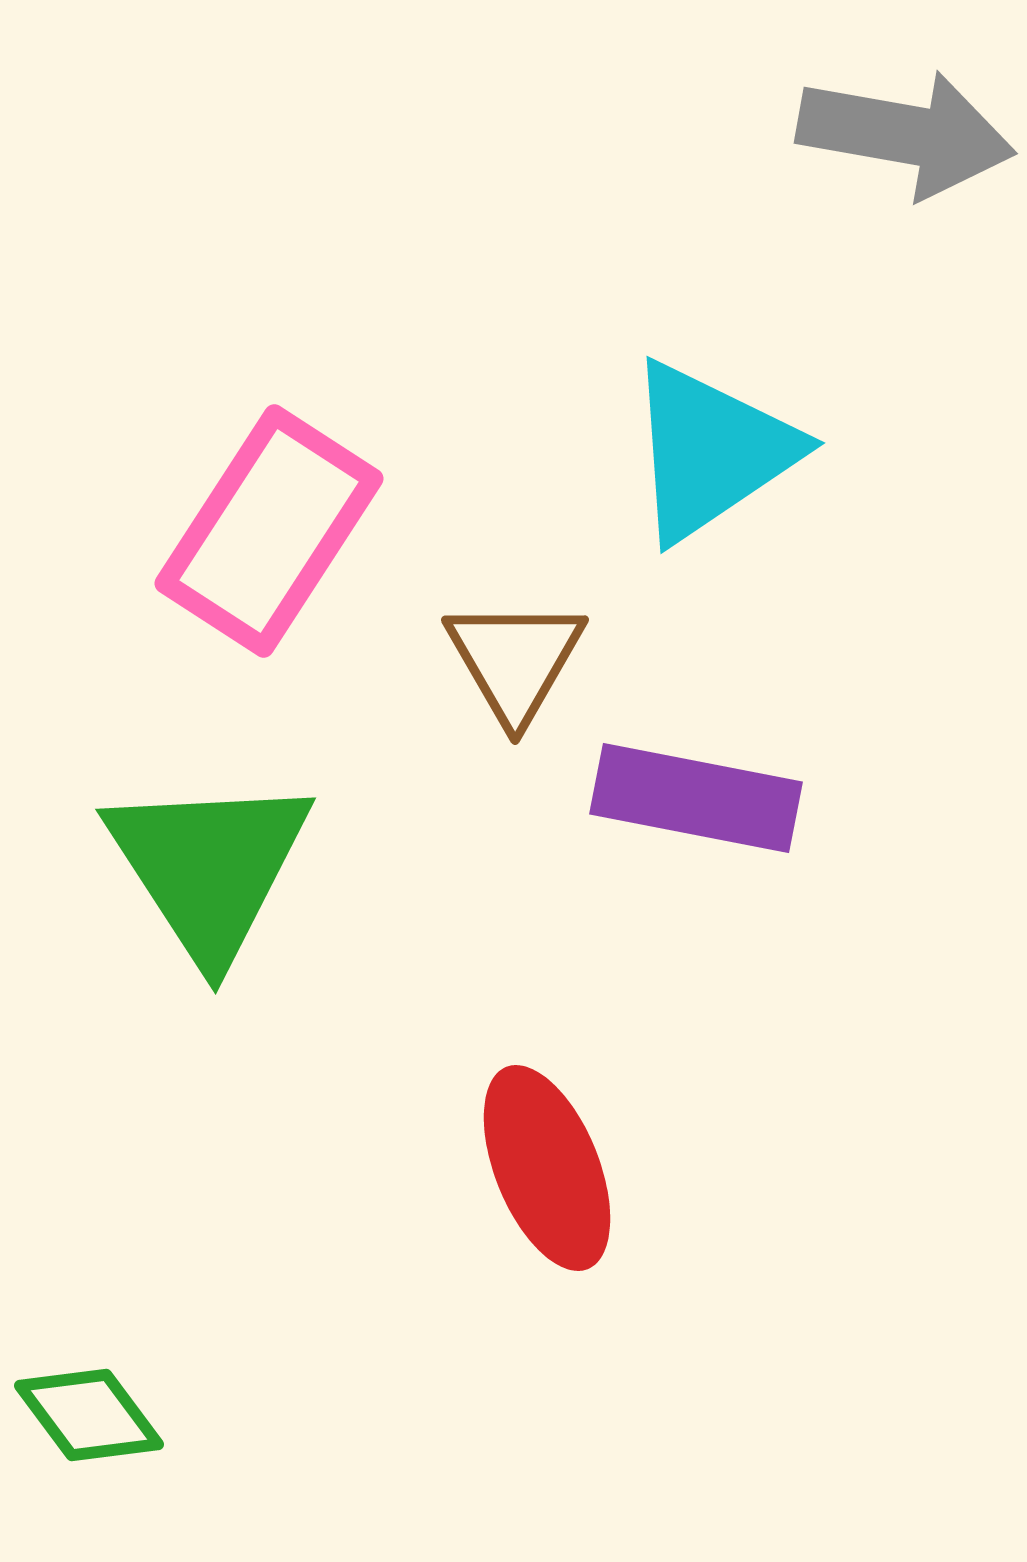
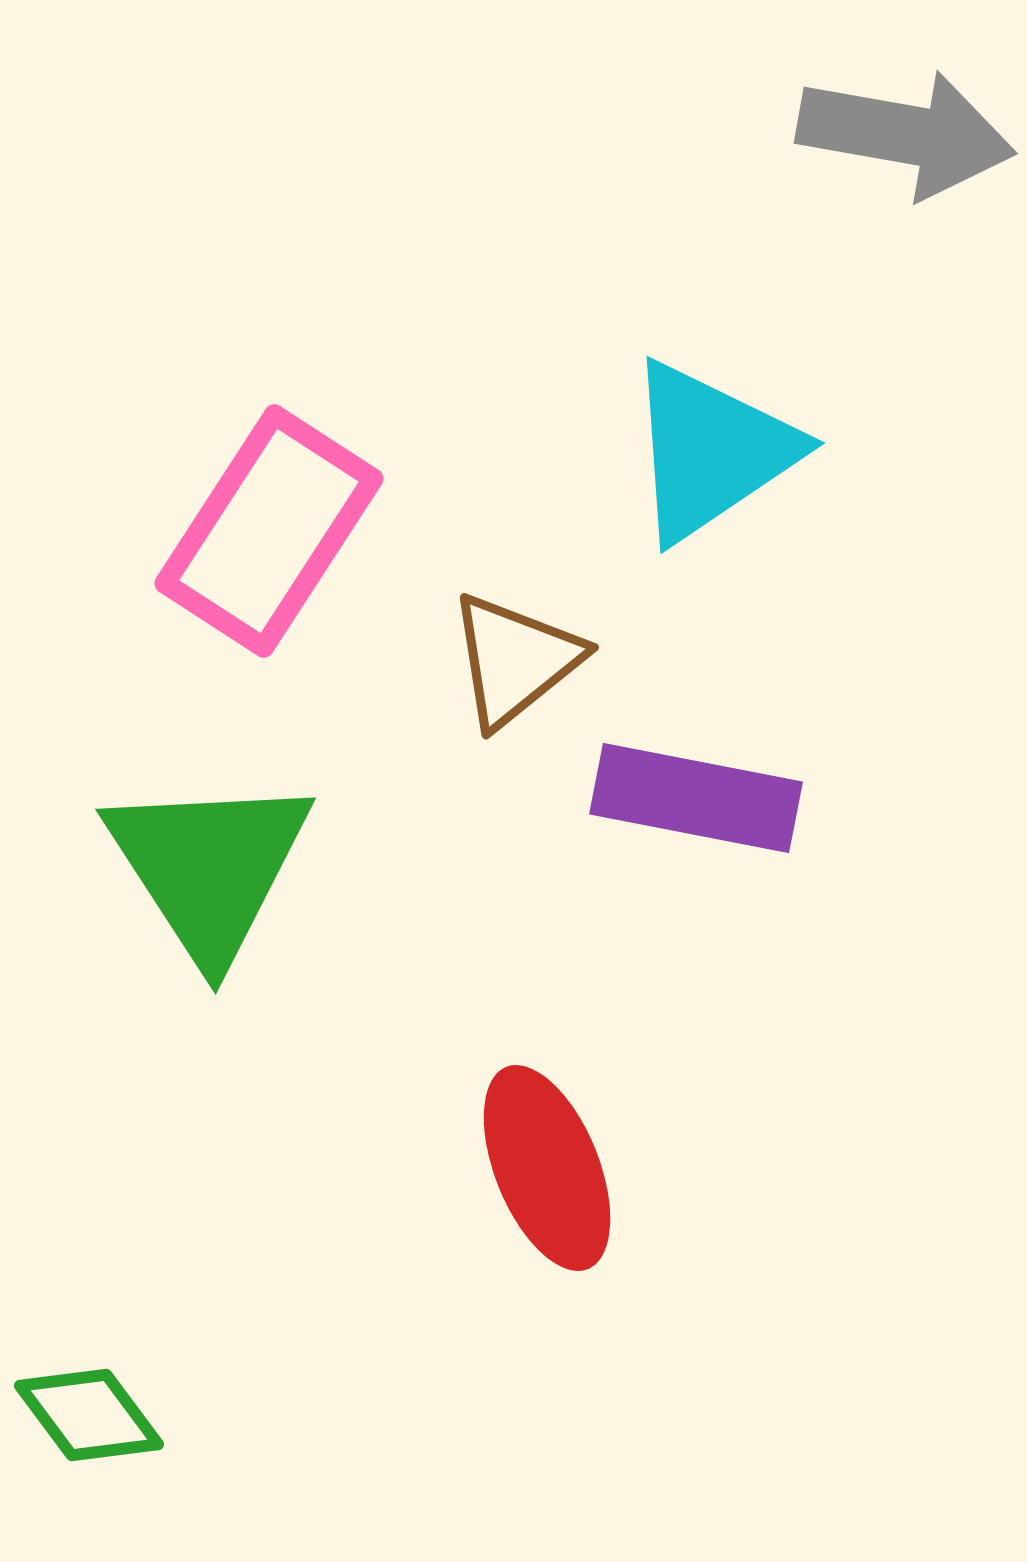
brown triangle: rotated 21 degrees clockwise
